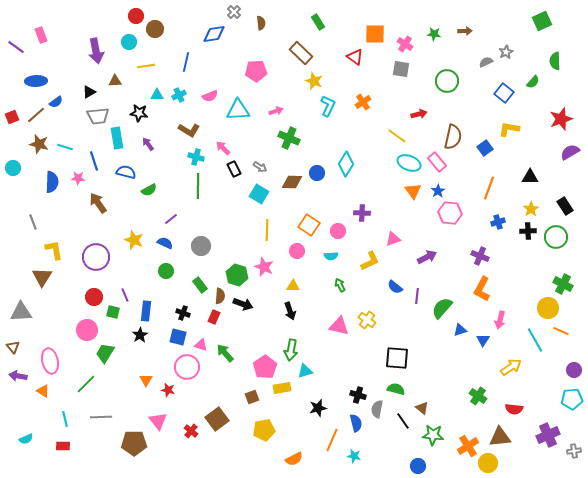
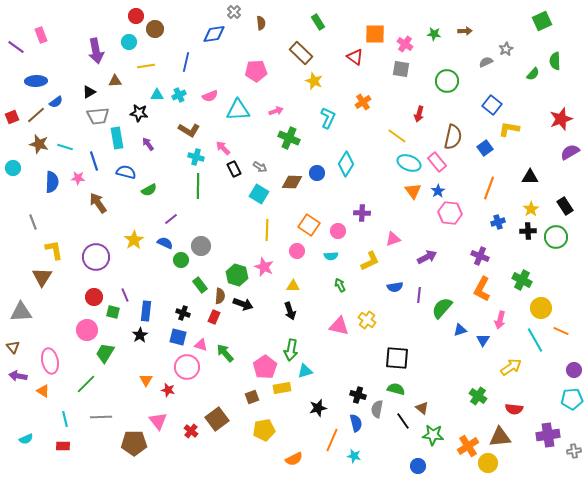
gray star at (506, 52): moved 3 px up
green semicircle at (533, 82): moved 8 px up
blue square at (504, 93): moved 12 px left, 12 px down
cyan L-shape at (328, 106): moved 12 px down
red arrow at (419, 114): rotated 119 degrees clockwise
yellow star at (134, 240): rotated 18 degrees clockwise
green circle at (166, 271): moved 15 px right, 11 px up
green cross at (563, 284): moved 41 px left, 4 px up
blue semicircle at (395, 287): rotated 49 degrees counterclockwise
purple line at (417, 296): moved 2 px right, 1 px up
yellow circle at (548, 308): moved 7 px left
purple cross at (548, 435): rotated 15 degrees clockwise
